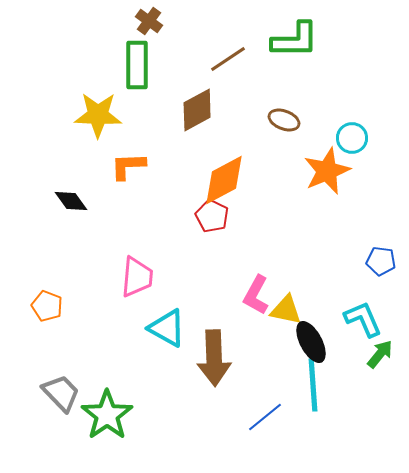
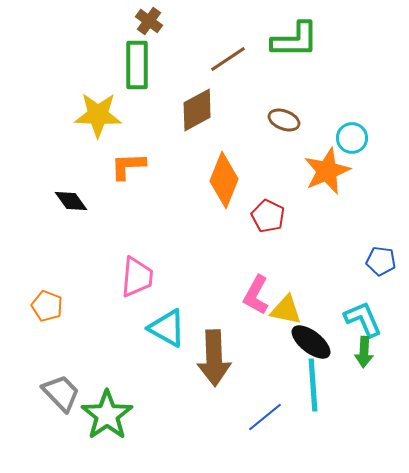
orange diamond: rotated 40 degrees counterclockwise
red pentagon: moved 56 px right
black ellipse: rotated 24 degrees counterclockwise
green arrow: moved 16 px left, 2 px up; rotated 144 degrees clockwise
